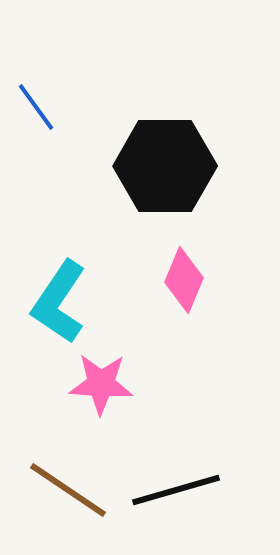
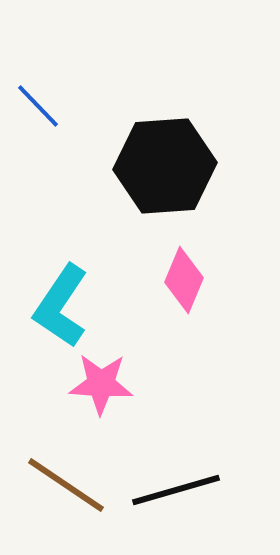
blue line: moved 2 px right, 1 px up; rotated 8 degrees counterclockwise
black hexagon: rotated 4 degrees counterclockwise
cyan L-shape: moved 2 px right, 4 px down
brown line: moved 2 px left, 5 px up
